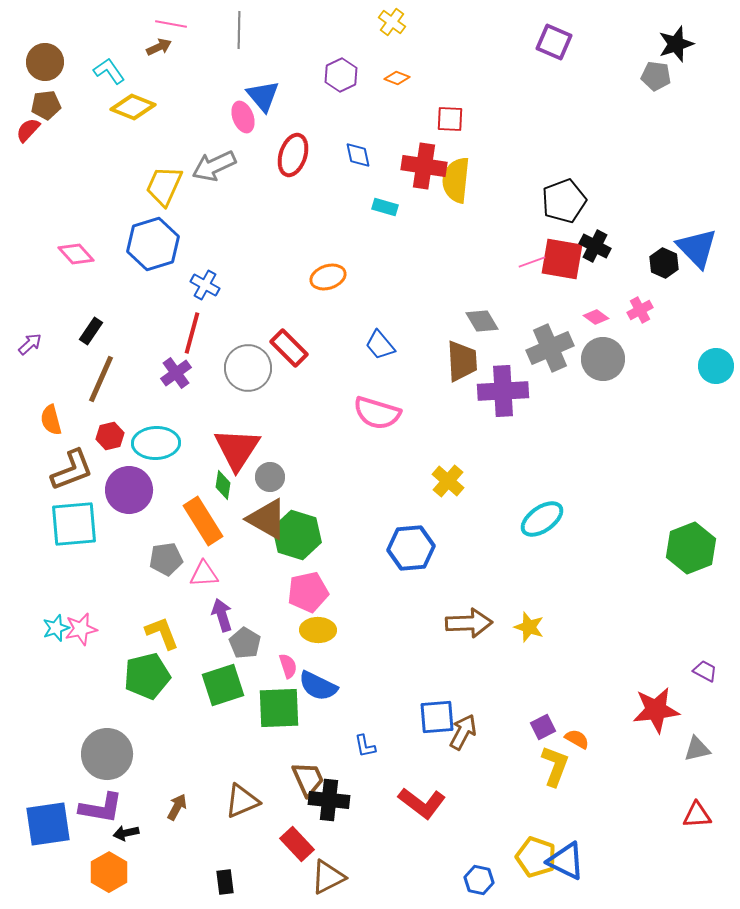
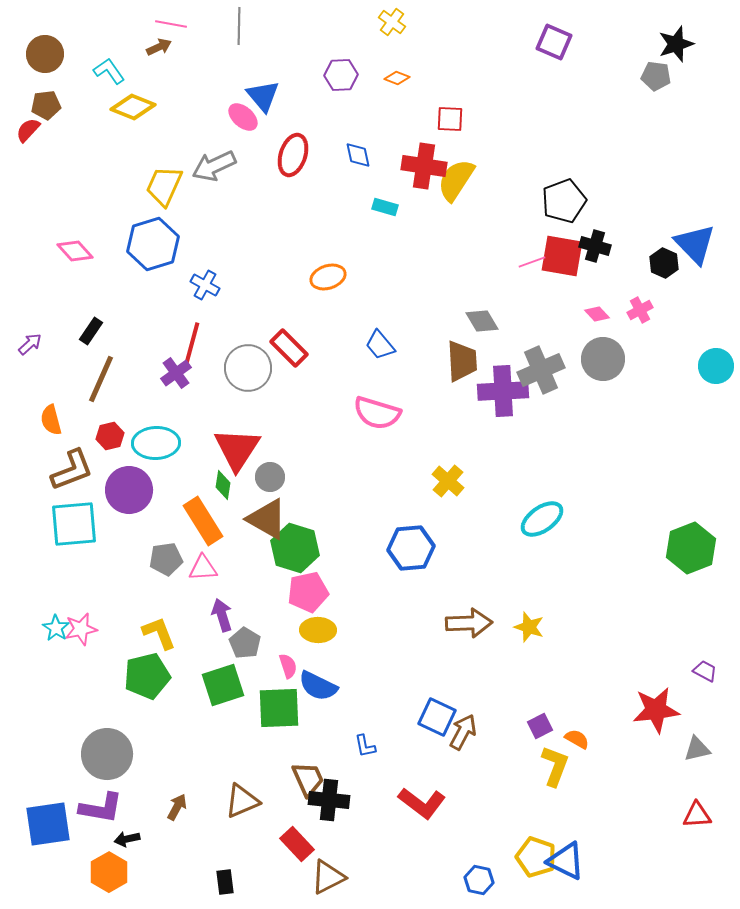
gray line at (239, 30): moved 4 px up
brown circle at (45, 62): moved 8 px up
purple hexagon at (341, 75): rotated 24 degrees clockwise
pink ellipse at (243, 117): rotated 28 degrees counterclockwise
yellow semicircle at (456, 180): rotated 27 degrees clockwise
black cross at (595, 246): rotated 12 degrees counterclockwise
blue triangle at (697, 248): moved 2 px left, 4 px up
pink diamond at (76, 254): moved 1 px left, 3 px up
red square at (562, 259): moved 3 px up
pink diamond at (596, 317): moved 1 px right, 3 px up; rotated 10 degrees clockwise
red line at (192, 333): moved 10 px down
gray cross at (550, 348): moved 9 px left, 22 px down
green hexagon at (297, 535): moved 2 px left, 13 px down
pink triangle at (204, 574): moved 1 px left, 6 px up
cyan star at (56, 628): rotated 20 degrees counterclockwise
yellow L-shape at (162, 633): moved 3 px left
blue square at (437, 717): rotated 30 degrees clockwise
purple square at (543, 727): moved 3 px left, 1 px up
black arrow at (126, 833): moved 1 px right, 6 px down
